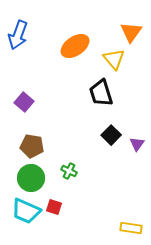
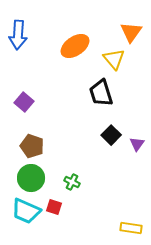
blue arrow: rotated 16 degrees counterclockwise
brown pentagon: rotated 10 degrees clockwise
green cross: moved 3 px right, 11 px down
